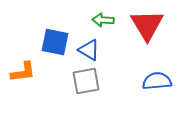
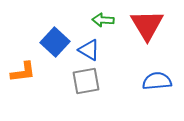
blue square: rotated 32 degrees clockwise
